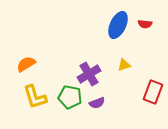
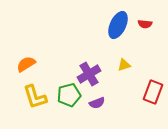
green pentagon: moved 1 px left, 2 px up; rotated 25 degrees counterclockwise
